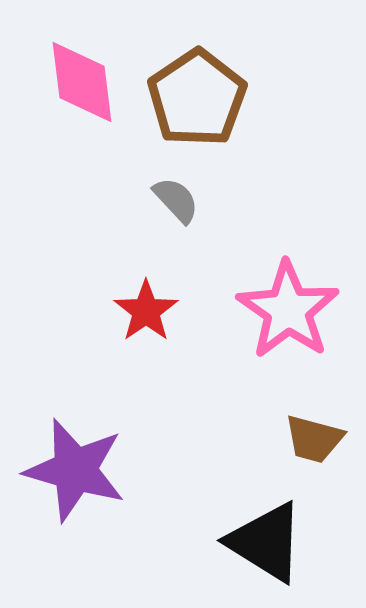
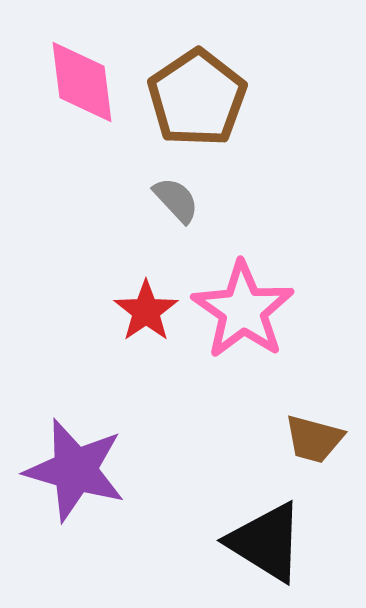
pink star: moved 45 px left
